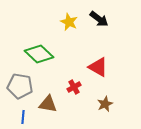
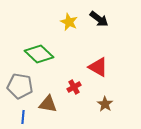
brown star: rotated 14 degrees counterclockwise
